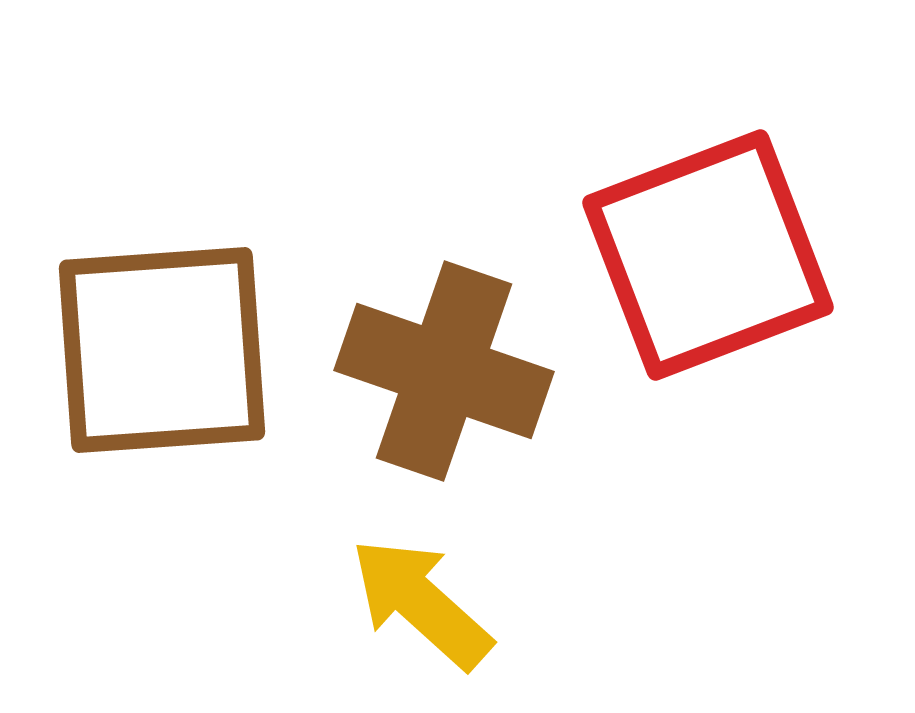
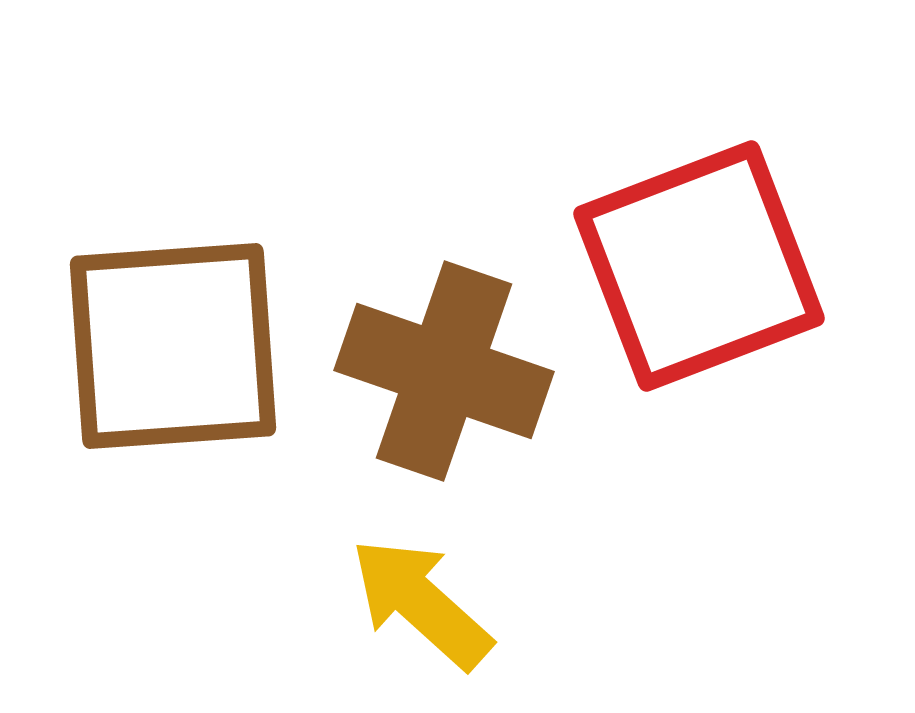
red square: moved 9 px left, 11 px down
brown square: moved 11 px right, 4 px up
